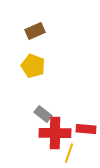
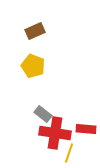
red cross: rotated 8 degrees clockwise
